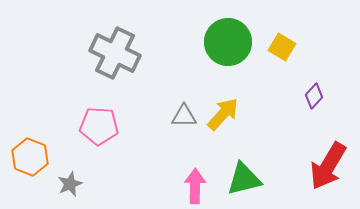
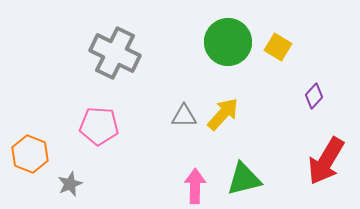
yellow square: moved 4 px left
orange hexagon: moved 3 px up
red arrow: moved 2 px left, 5 px up
